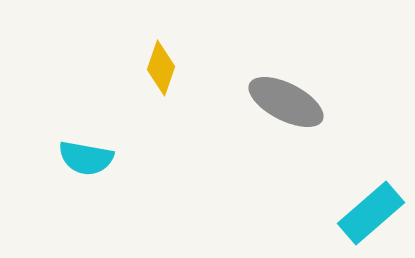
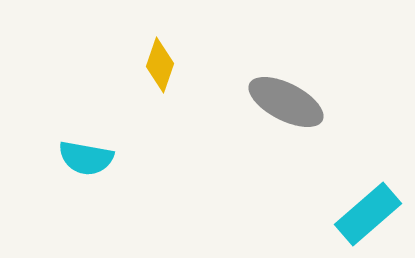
yellow diamond: moved 1 px left, 3 px up
cyan rectangle: moved 3 px left, 1 px down
